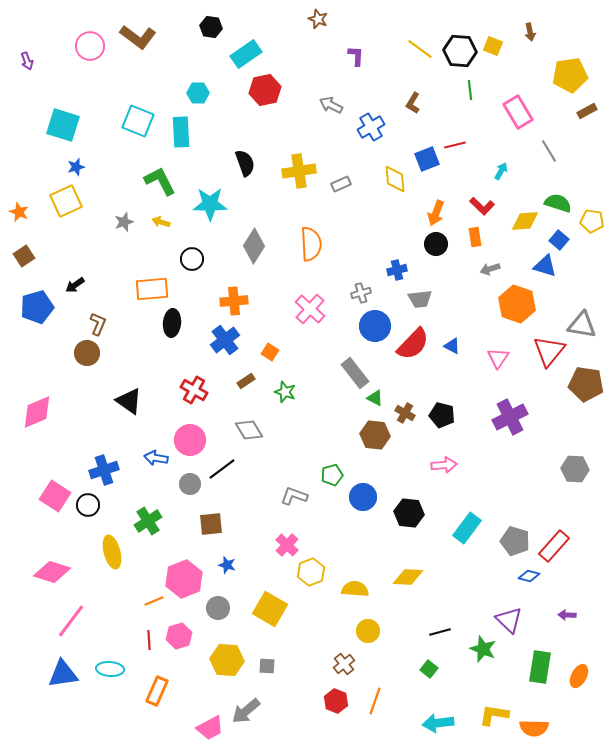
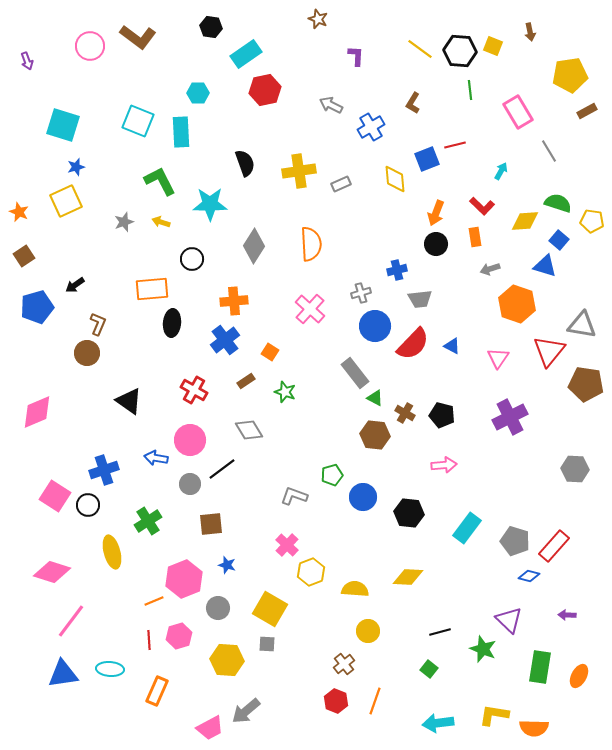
gray square at (267, 666): moved 22 px up
